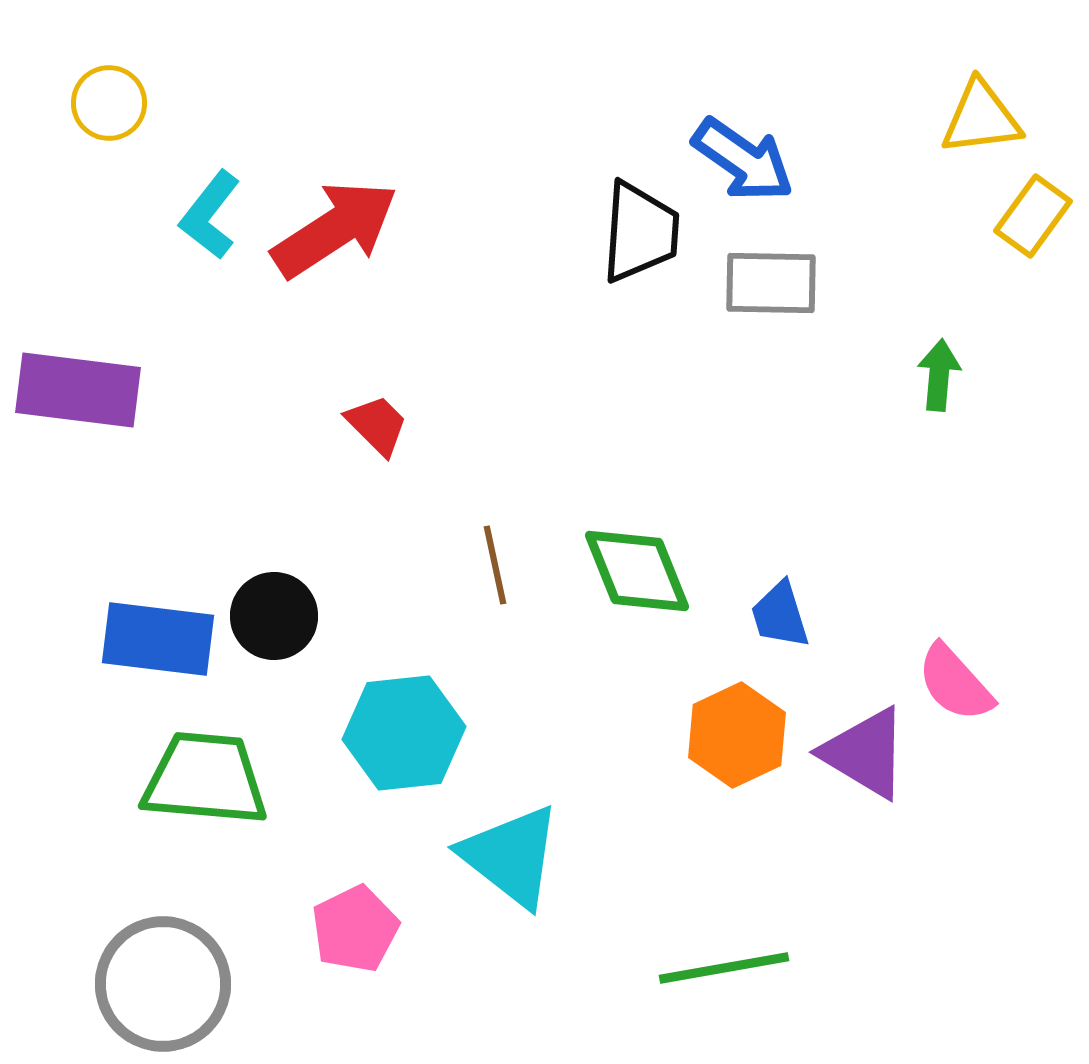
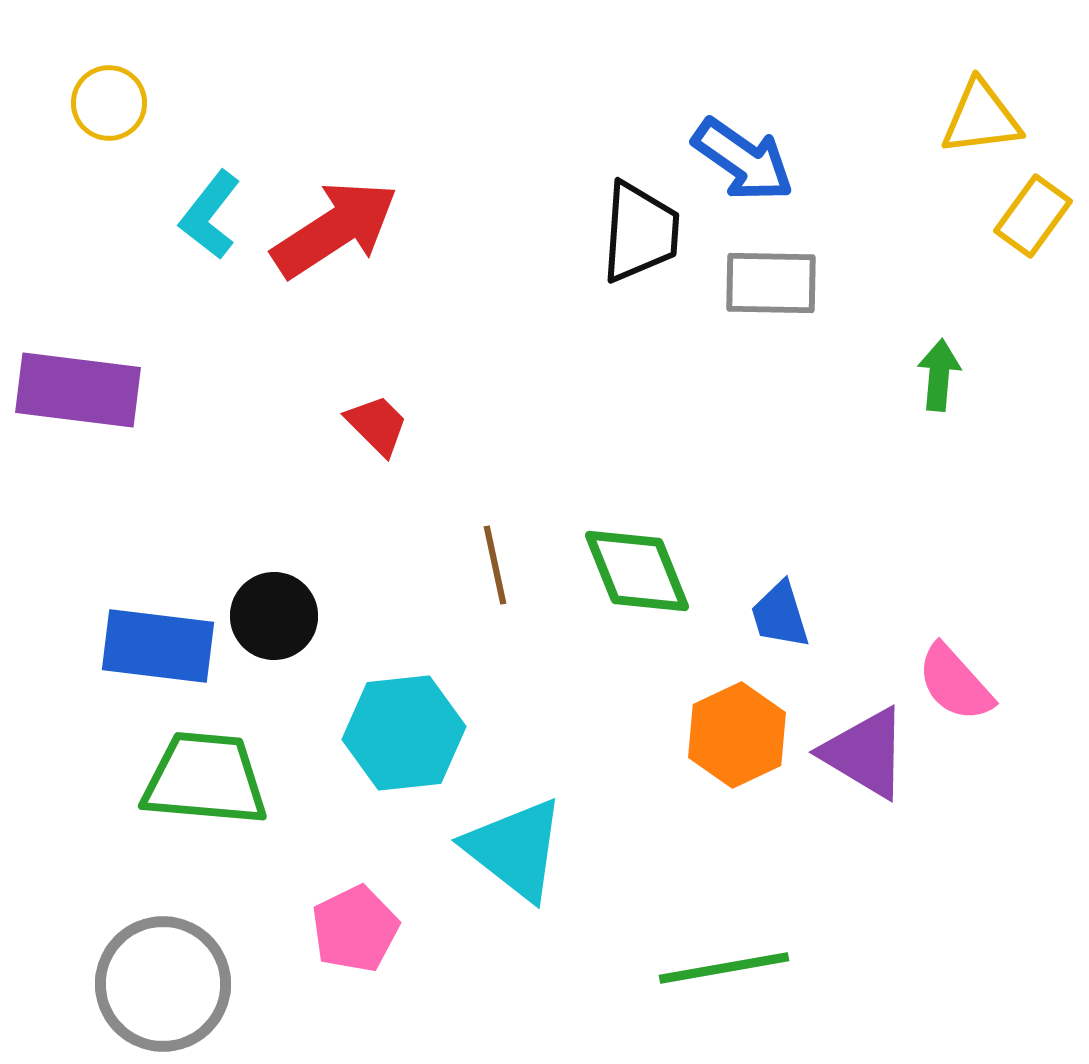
blue rectangle: moved 7 px down
cyan triangle: moved 4 px right, 7 px up
